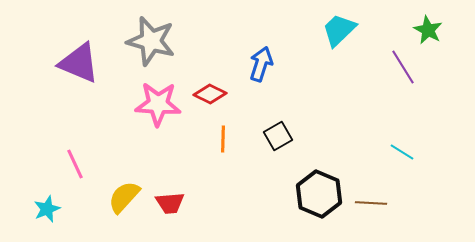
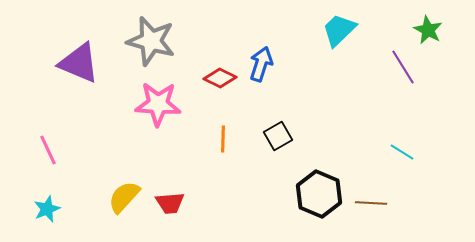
red diamond: moved 10 px right, 16 px up
pink line: moved 27 px left, 14 px up
